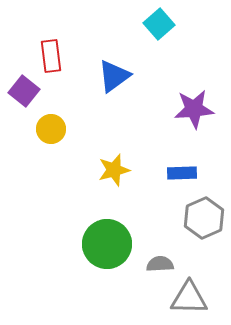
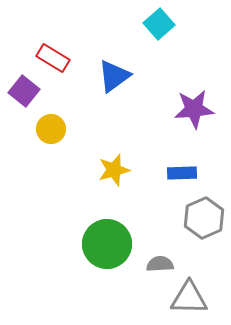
red rectangle: moved 2 px right, 2 px down; rotated 52 degrees counterclockwise
